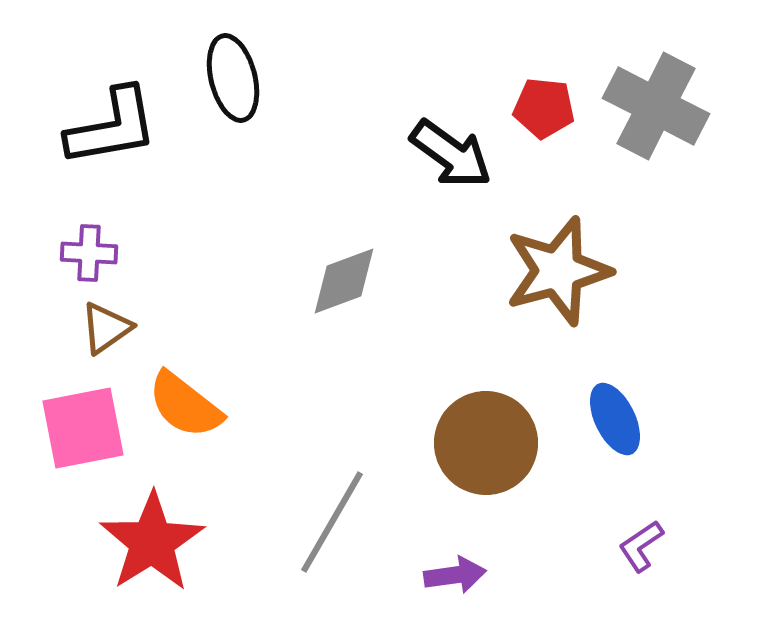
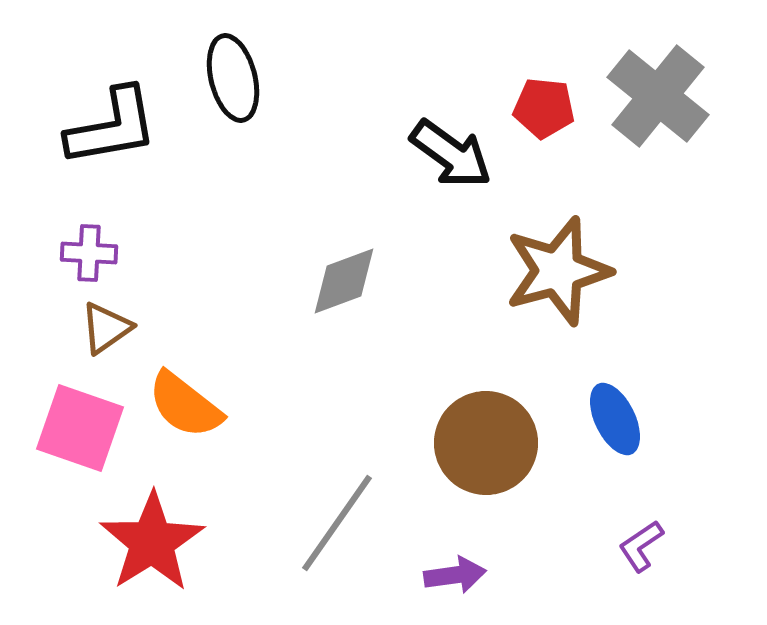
gray cross: moved 2 px right, 10 px up; rotated 12 degrees clockwise
pink square: moved 3 px left; rotated 30 degrees clockwise
gray line: moved 5 px right, 1 px down; rotated 5 degrees clockwise
